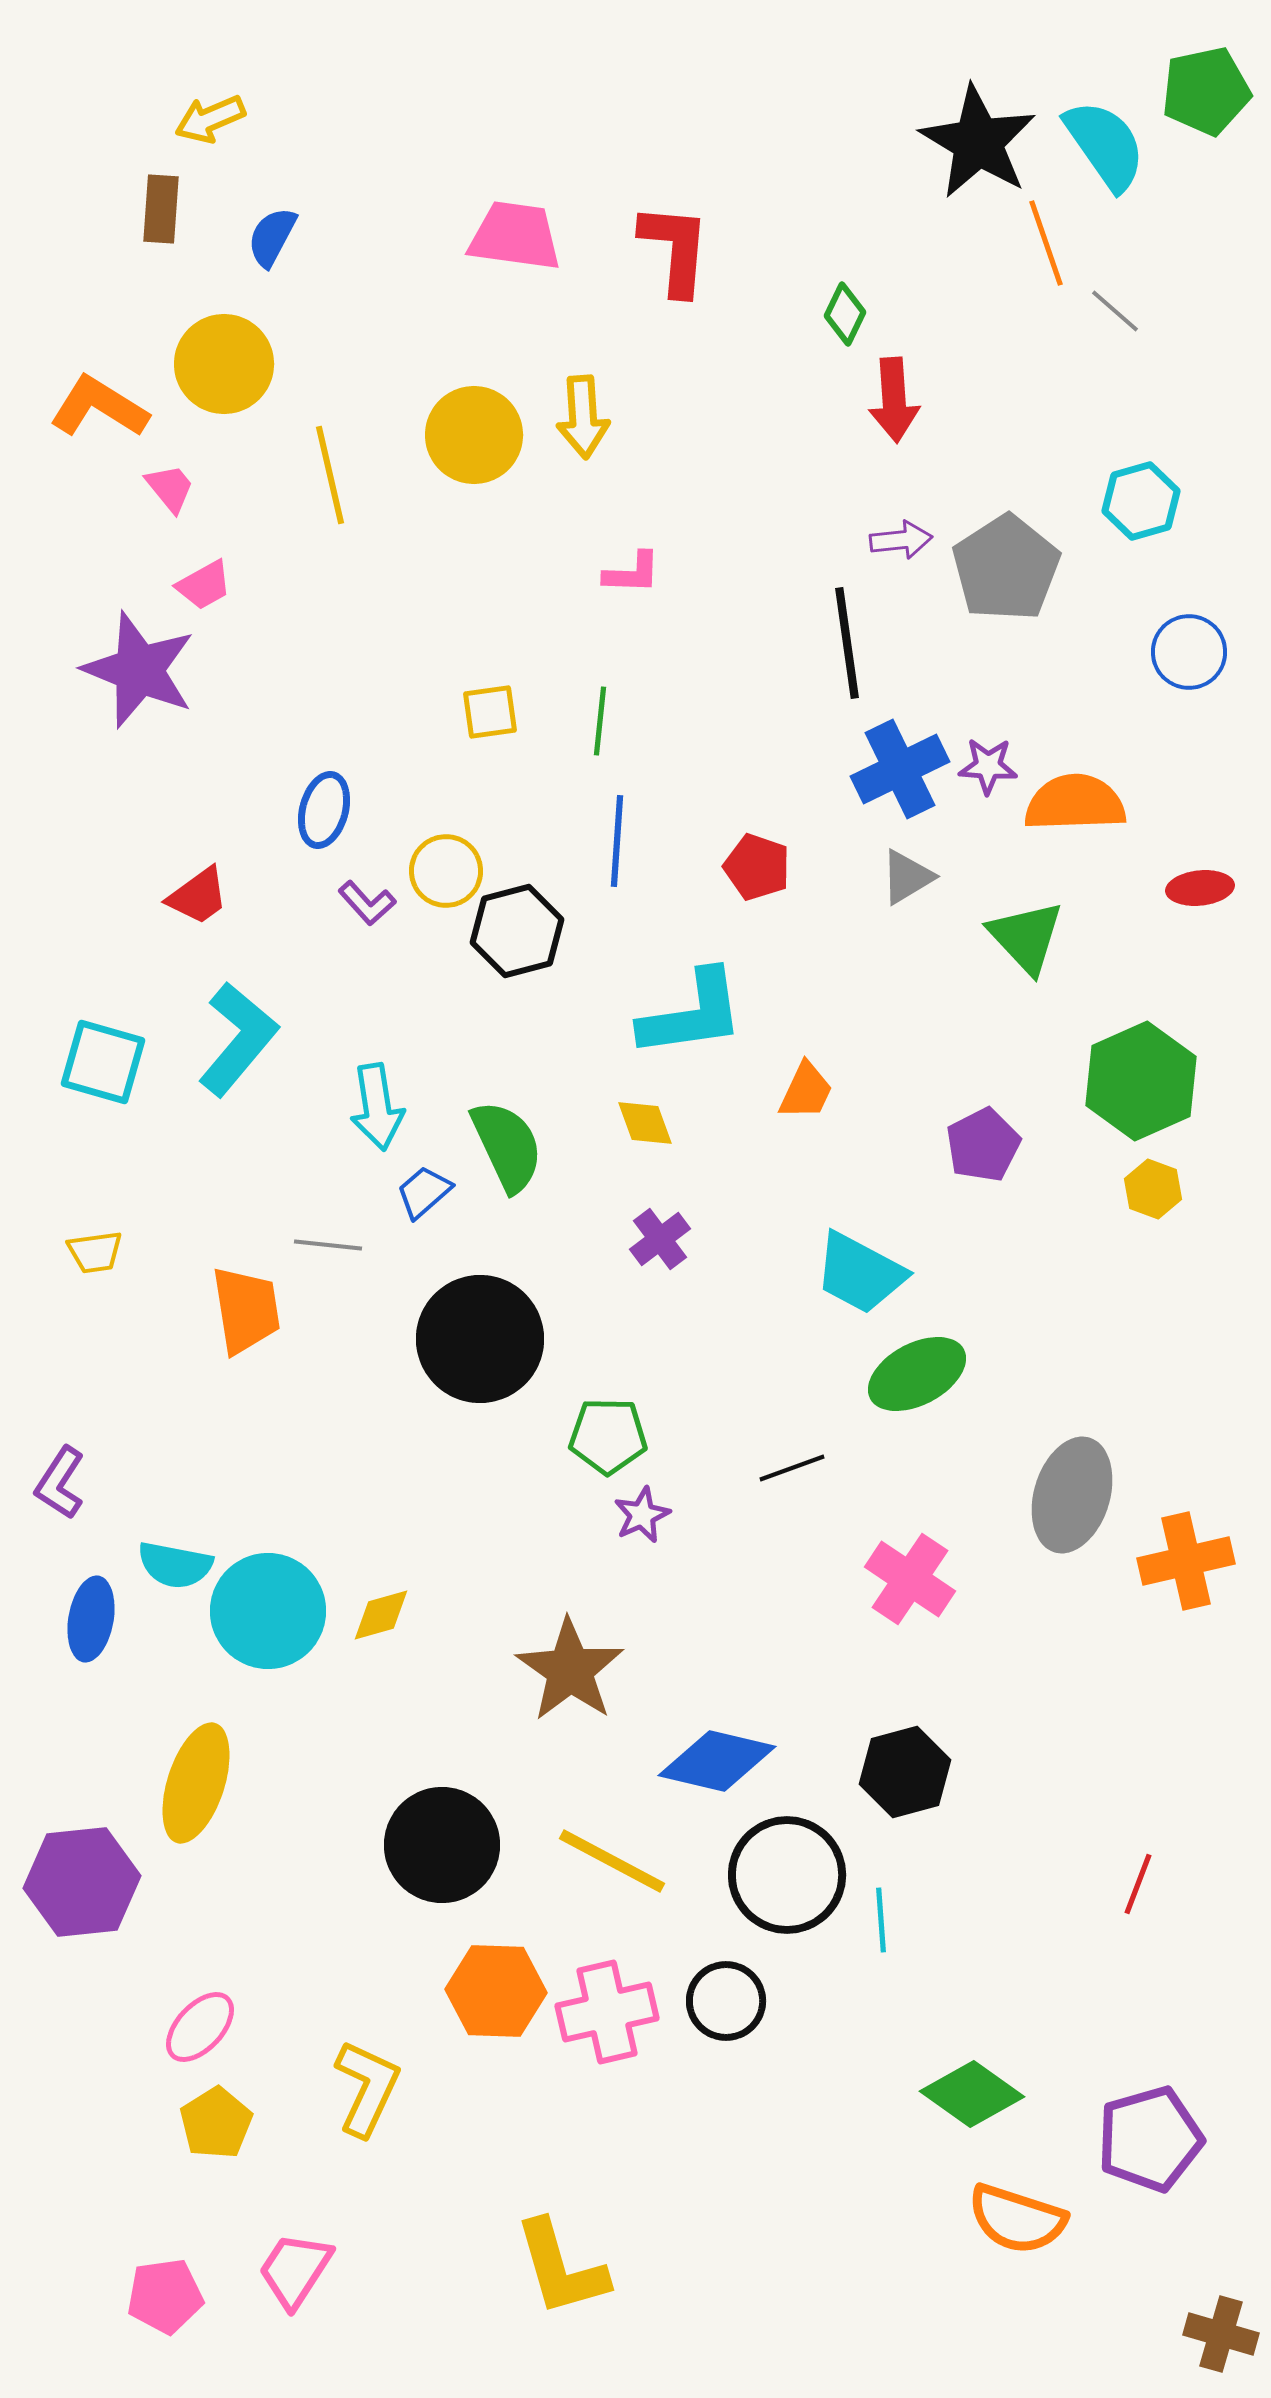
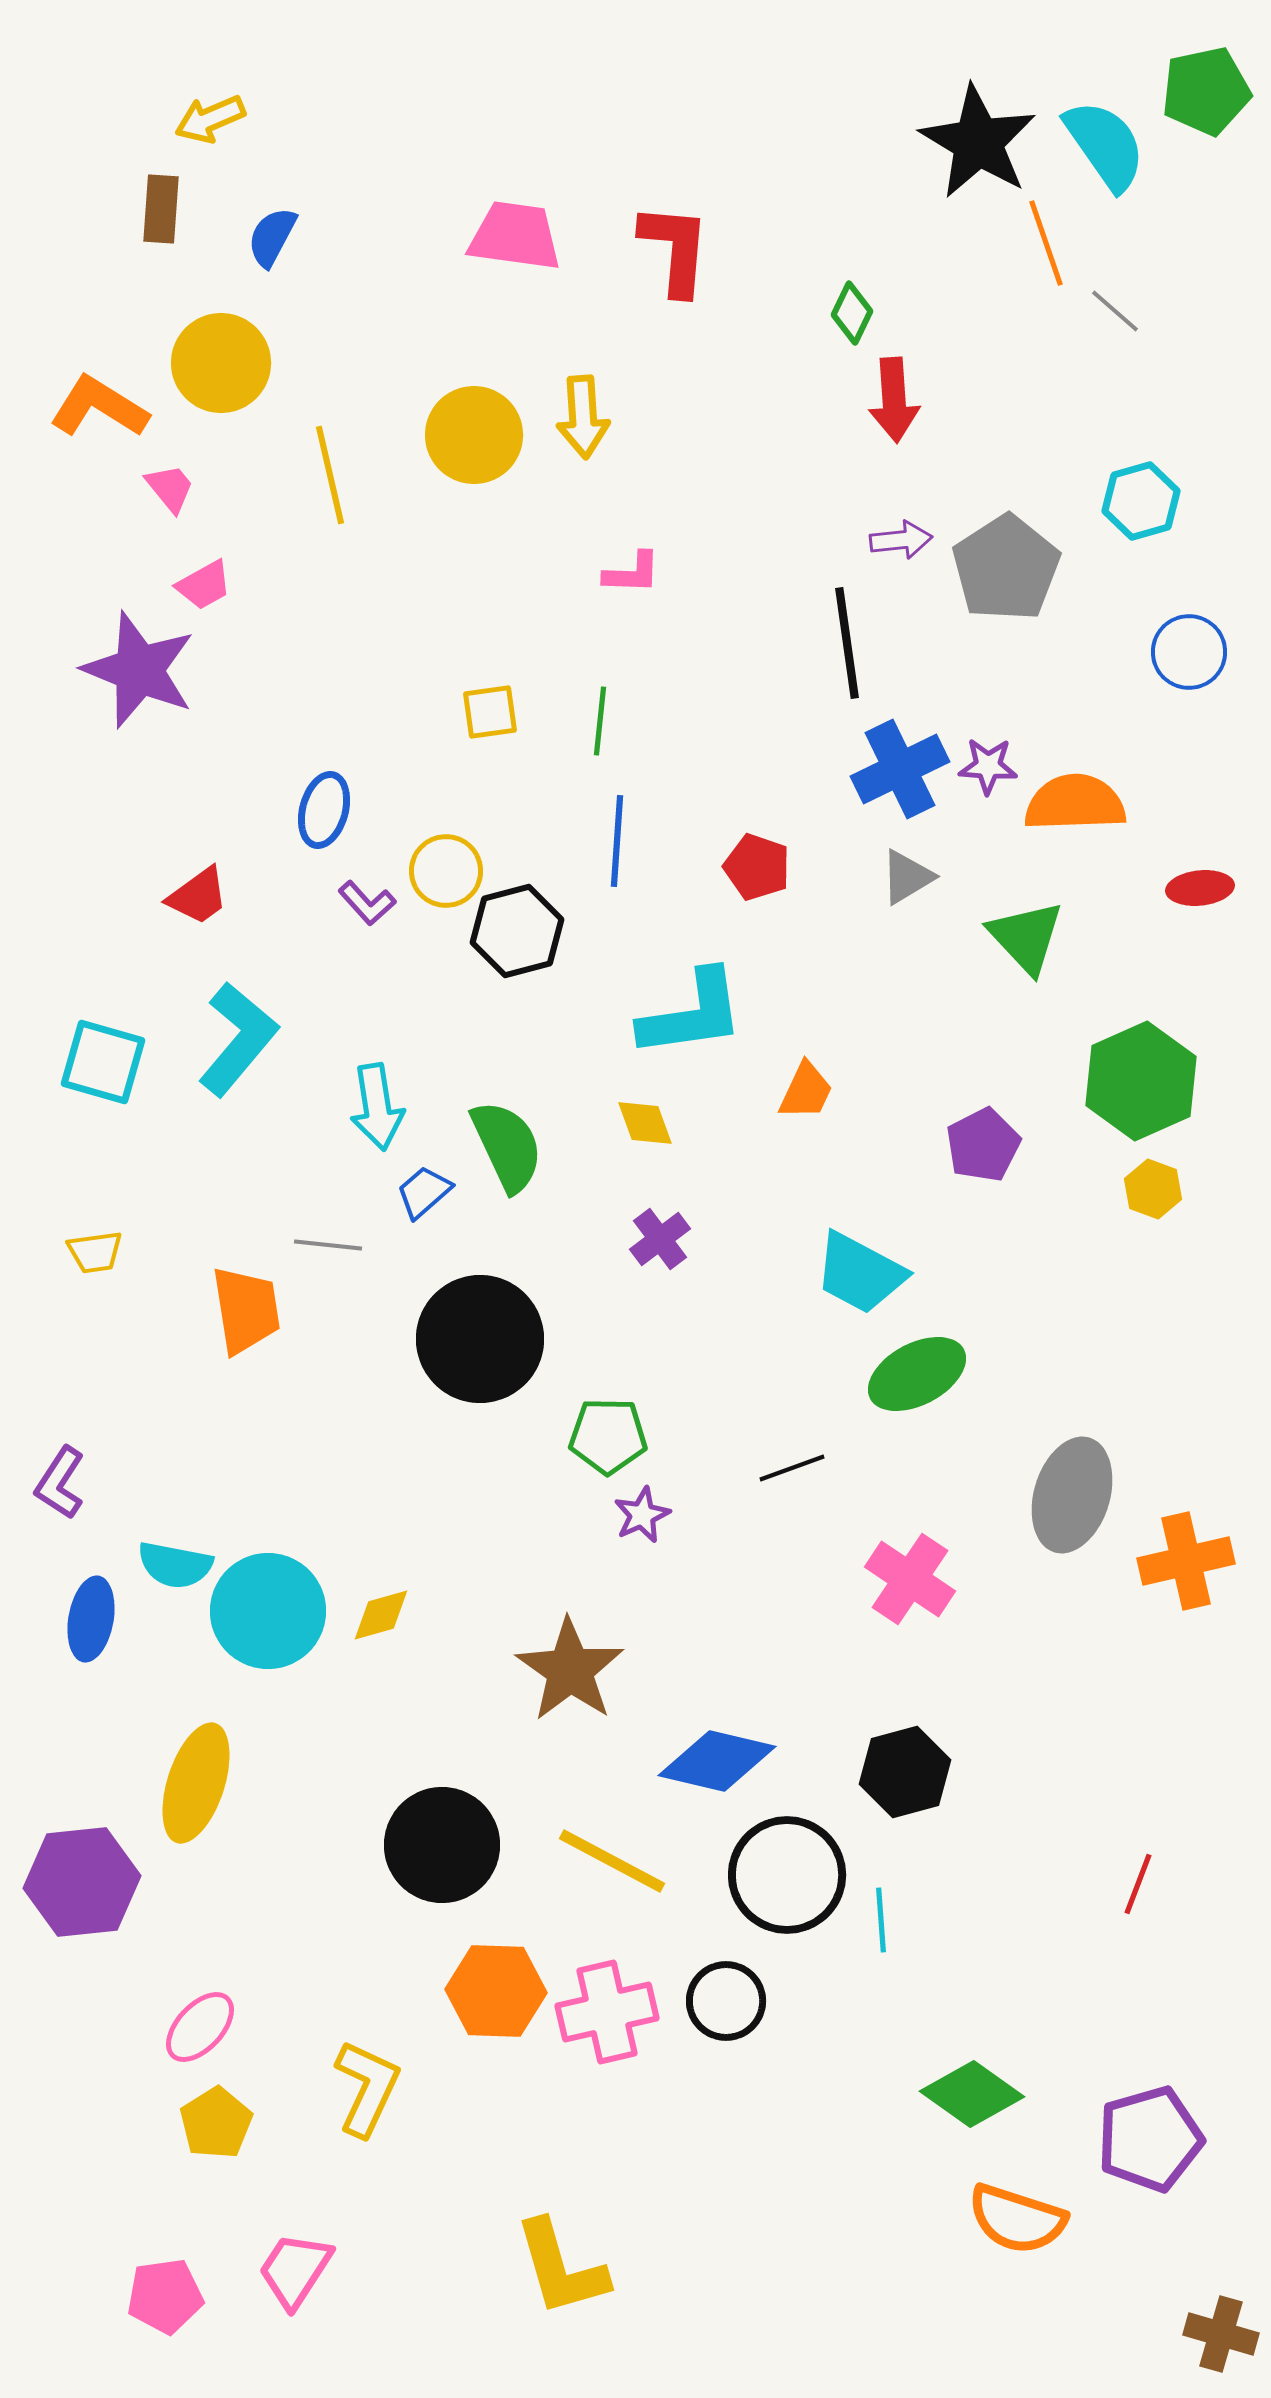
green diamond at (845, 314): moved 7 px right, 1 px up
yellow circle at (224, 364): moved 3 px left, 1 px up
